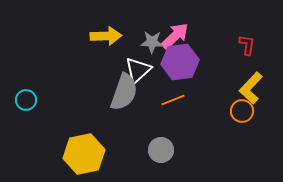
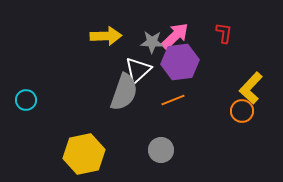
red L-shape: moved 23 px left, 12 px up
